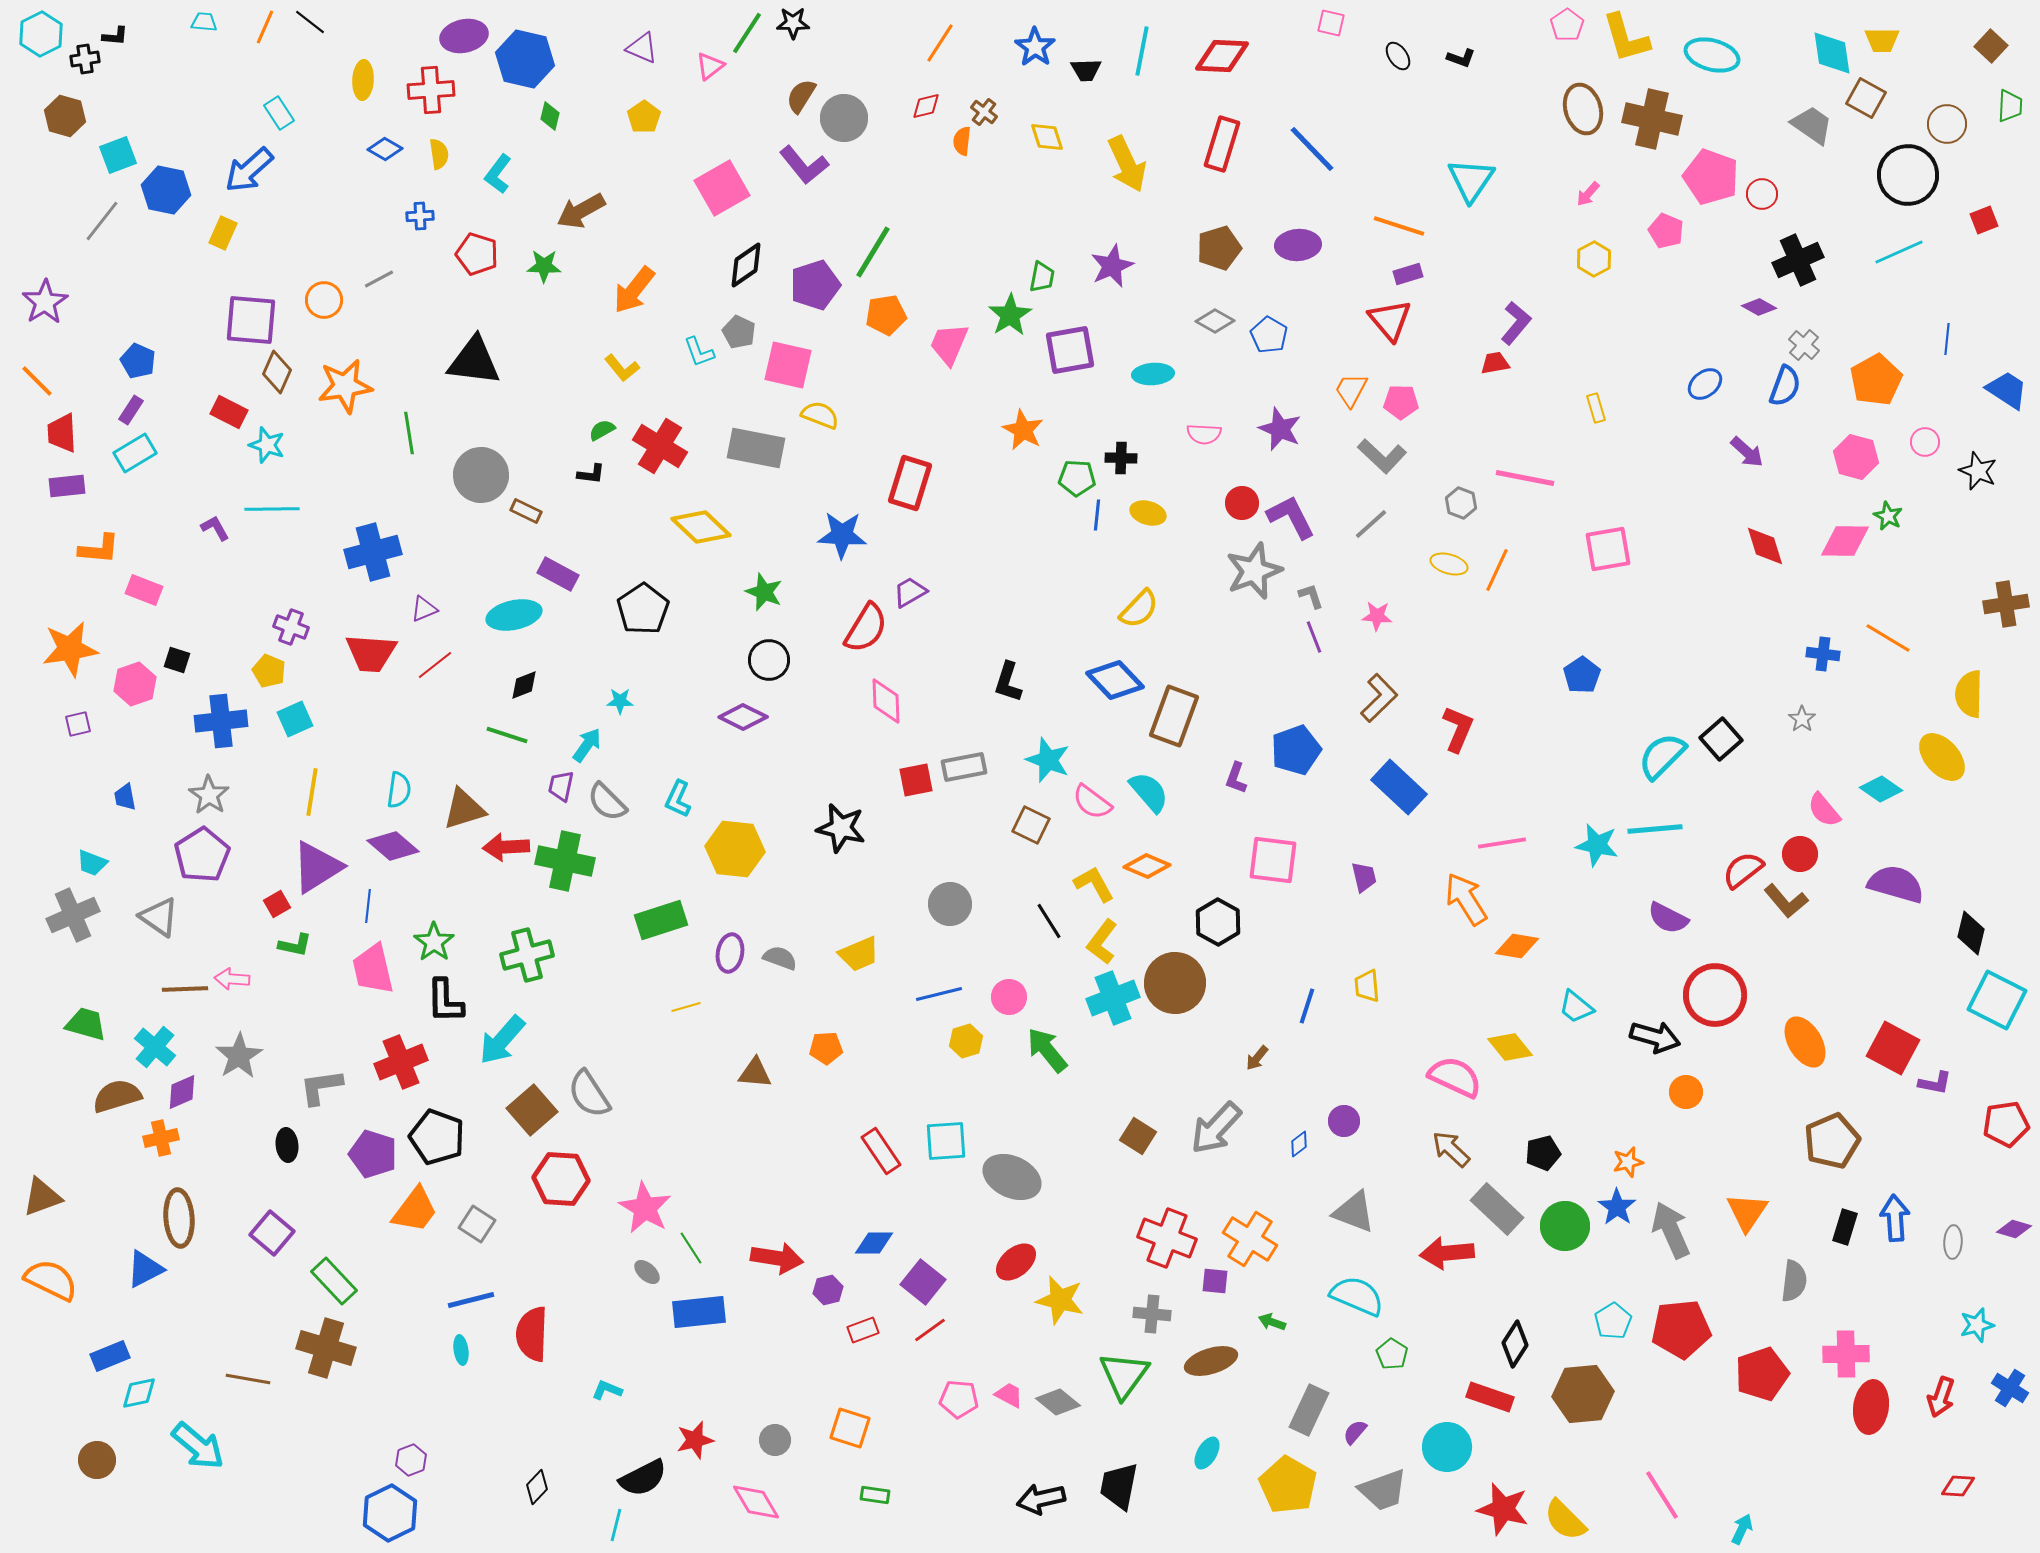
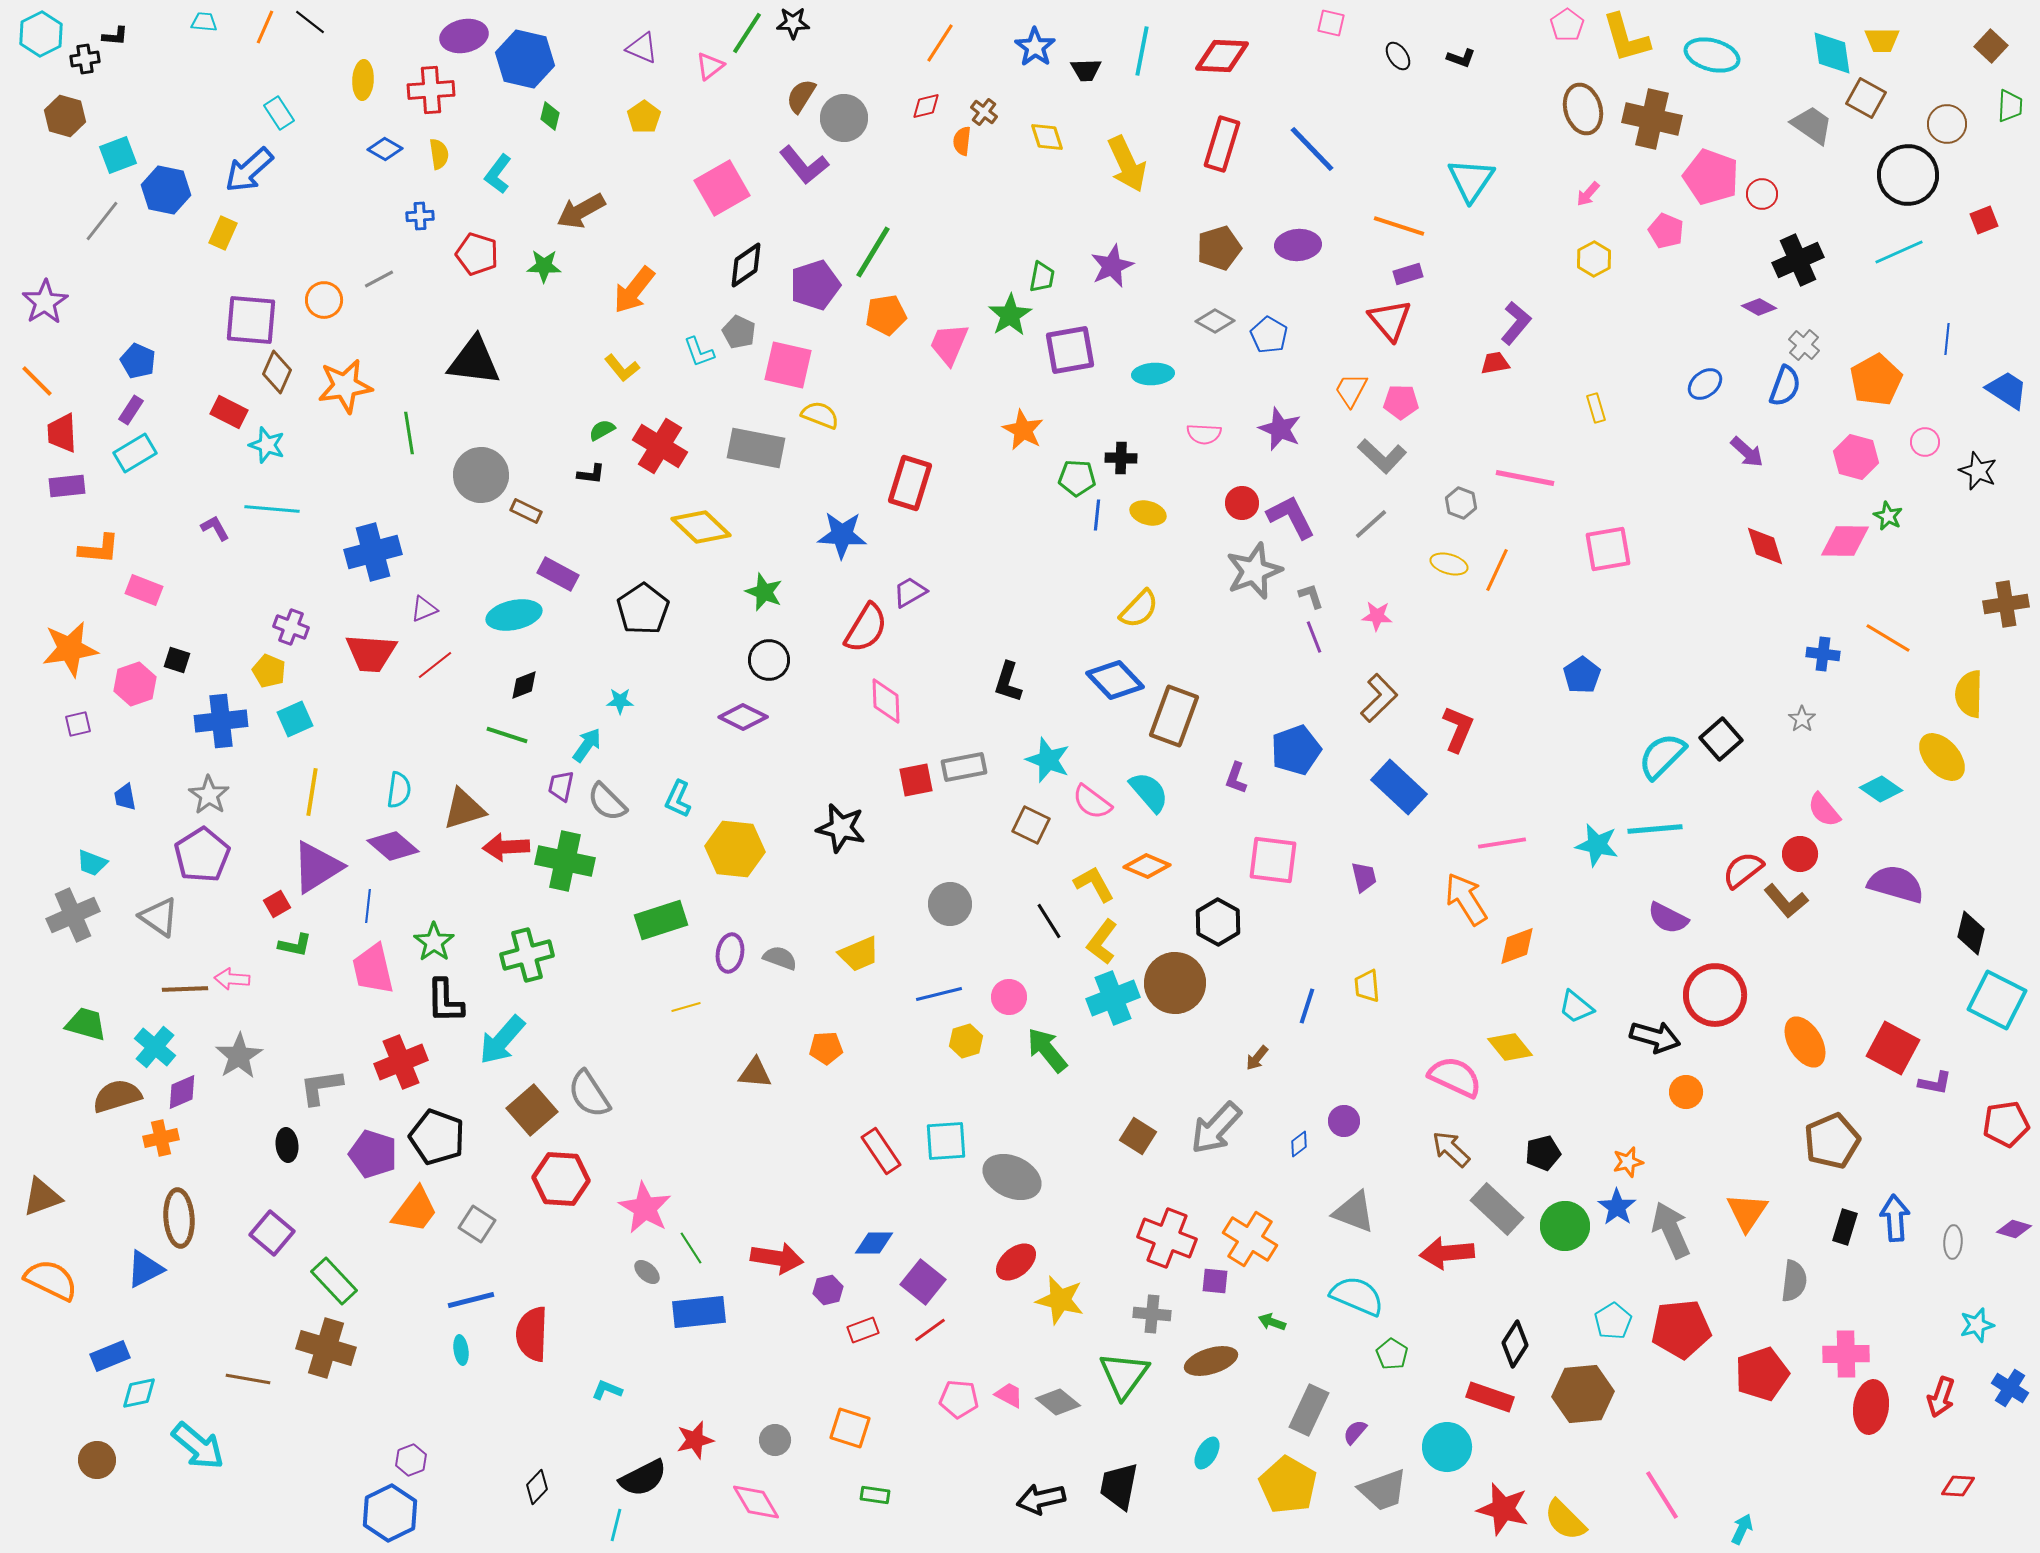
cyan line at (272, 509): rotated 6 degrees clockwise
orange diamond at (1517, 946): rotated 30 degrees counterclockwise
